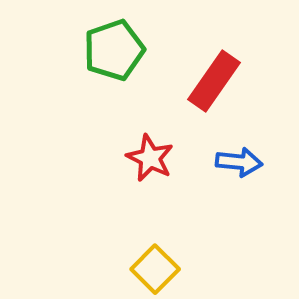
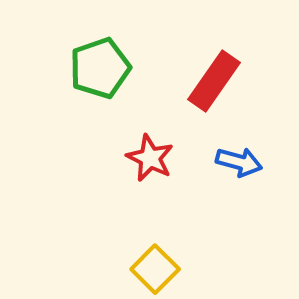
green pentagon: moved 14 px left, 18 px down
blue arrow: rotated 9 degrees clockwise
